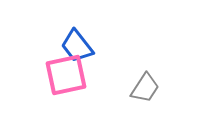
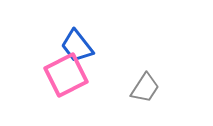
pink square: rotated 15 degrees counterclockwise
